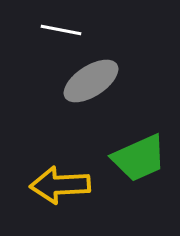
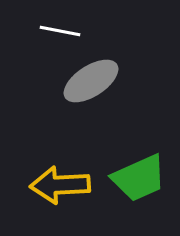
white line: moved 1 px left, 1 px down
green trapezoid: moved 20 px down
